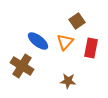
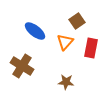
blue ellipse: moved 3 px left, 10 px up
brown star: moved 2 px left, 1 px down
